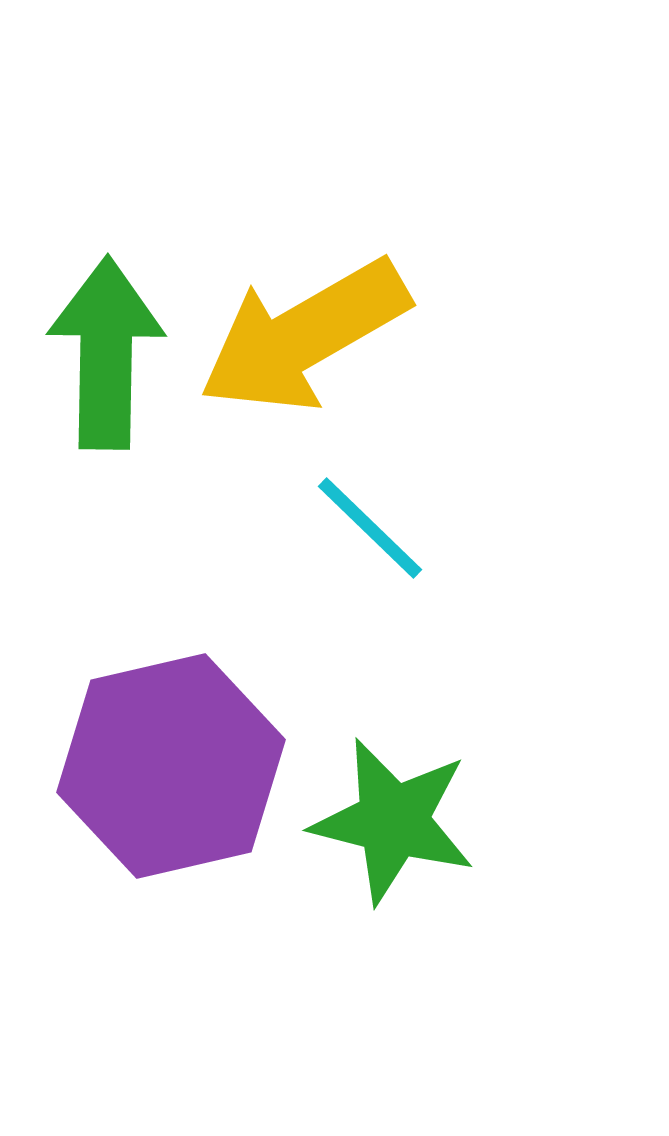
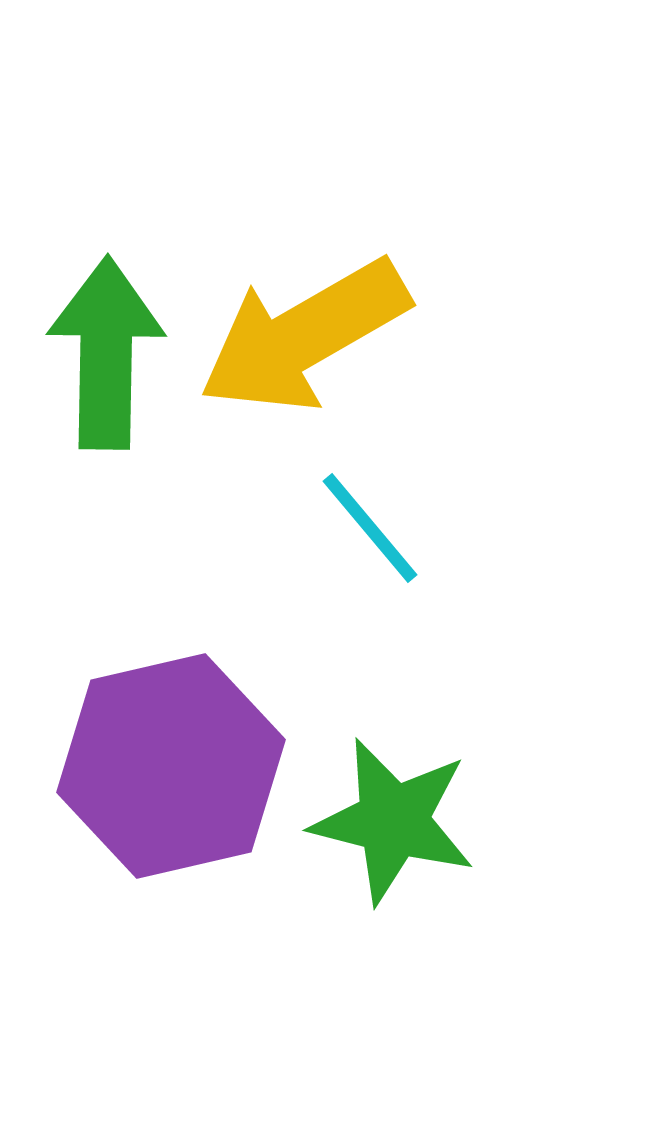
cyan line: rotated 6 degrees clockwise
